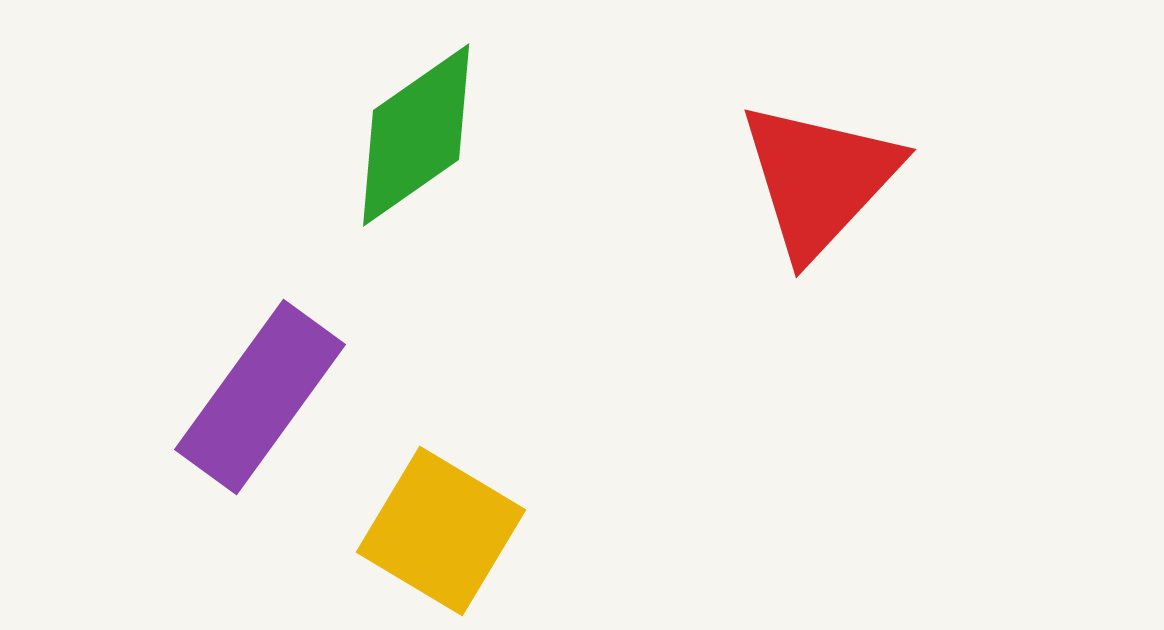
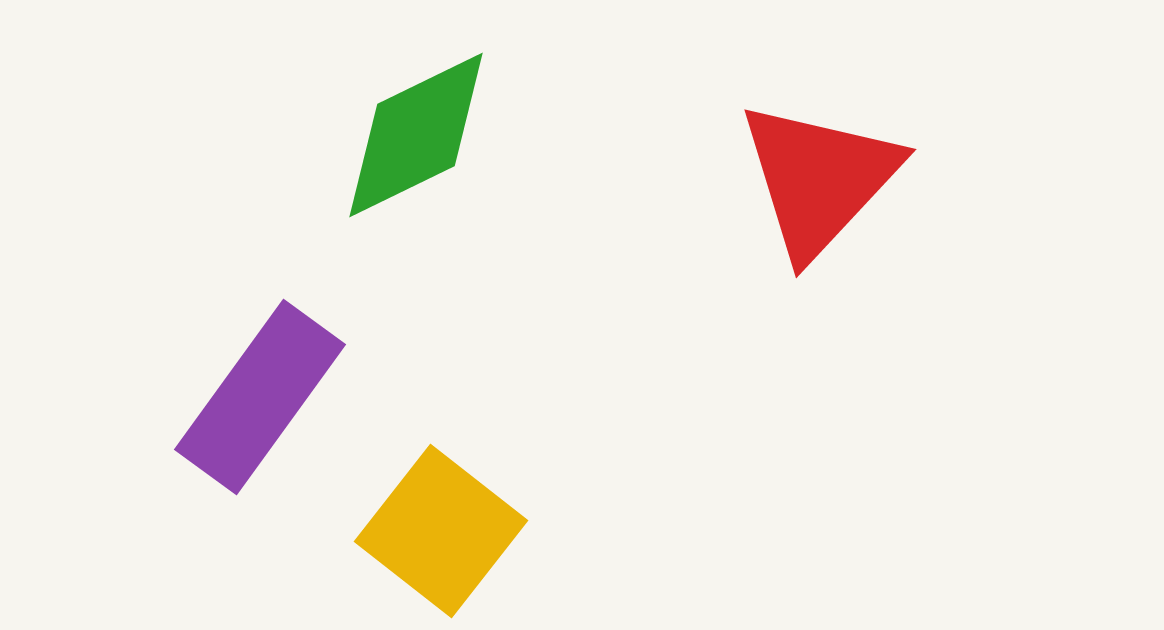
green diamond: rotated 9 degrees clockwise
yellow square: rotated 7 degrees clockwise
